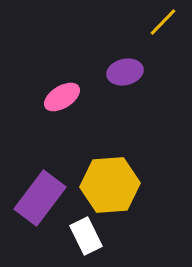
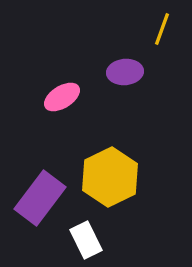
yellow line: moved 1 px left, 7 px down; rotated 24 degrees counterclockwise
purple ellipse: rotated 8 degrees clockwise
yellow hexagon: moved 8 px up; rotated 22 degrees counterclockwise
white rectangle: moved 4 px down
